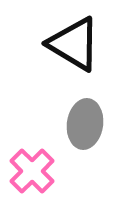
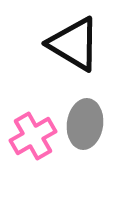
pink cross: moved 1 px right, 35 px up; rotated 15 degrees clockwise
